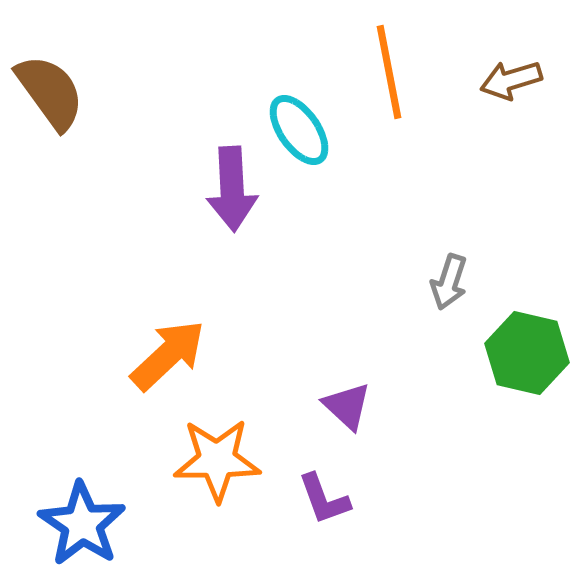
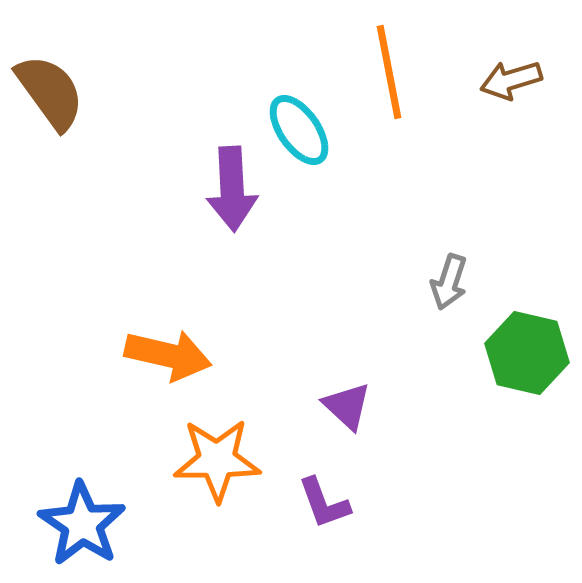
orange arrow: rotated 56 degrees clockwise
purple L-shape: moved 4 px down
